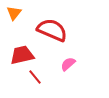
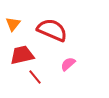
orange triangle: moved 1 px left, 11 px down
